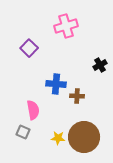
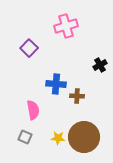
gray square: moved 2 px right, 5 px down
